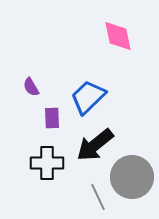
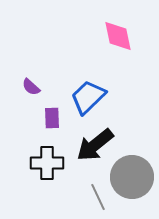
purple semicircle: rotated 18 degrees counterclockwise
